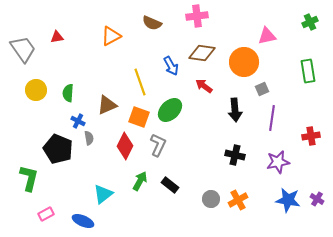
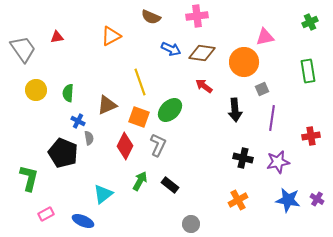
brown semicircle: moved 1 px left, 6 px up
pink triangle: moved 2 px left, 1 px down
blue arrow: moved 17 px up; rotated 36 degrees counterclockwise
black pentagon: moved 5 px right, 4 px down
black cross: moved 8 px right, 3 px down
gray circle: moved 20 px left, 25 px down
